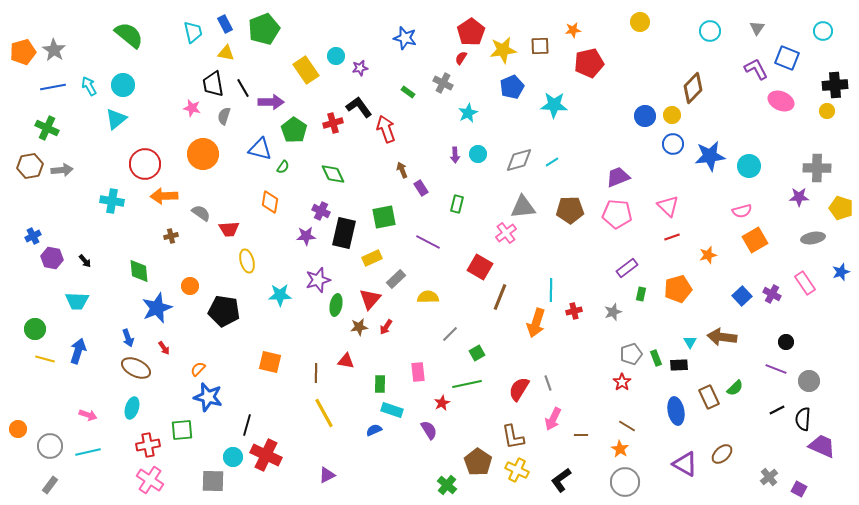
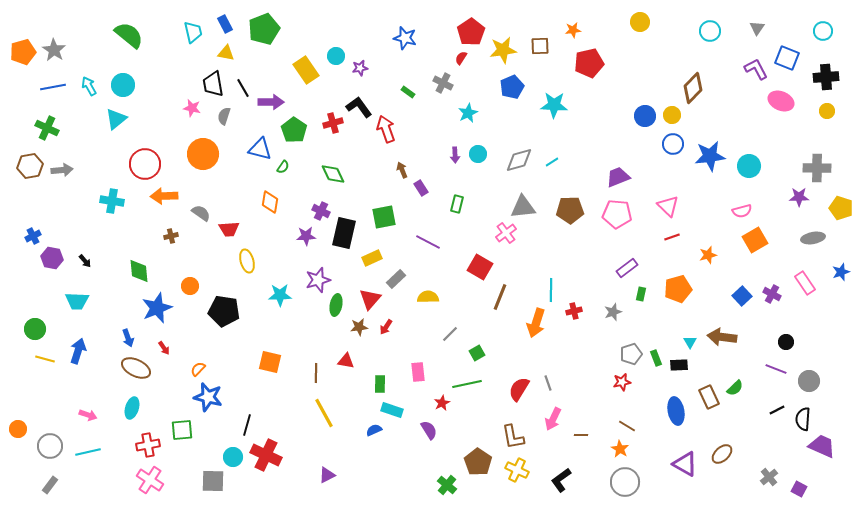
black cross at (835, 85): moved 9 px left, 8 px up
red star at (622, 382): rotated 24 degrees clockwise
